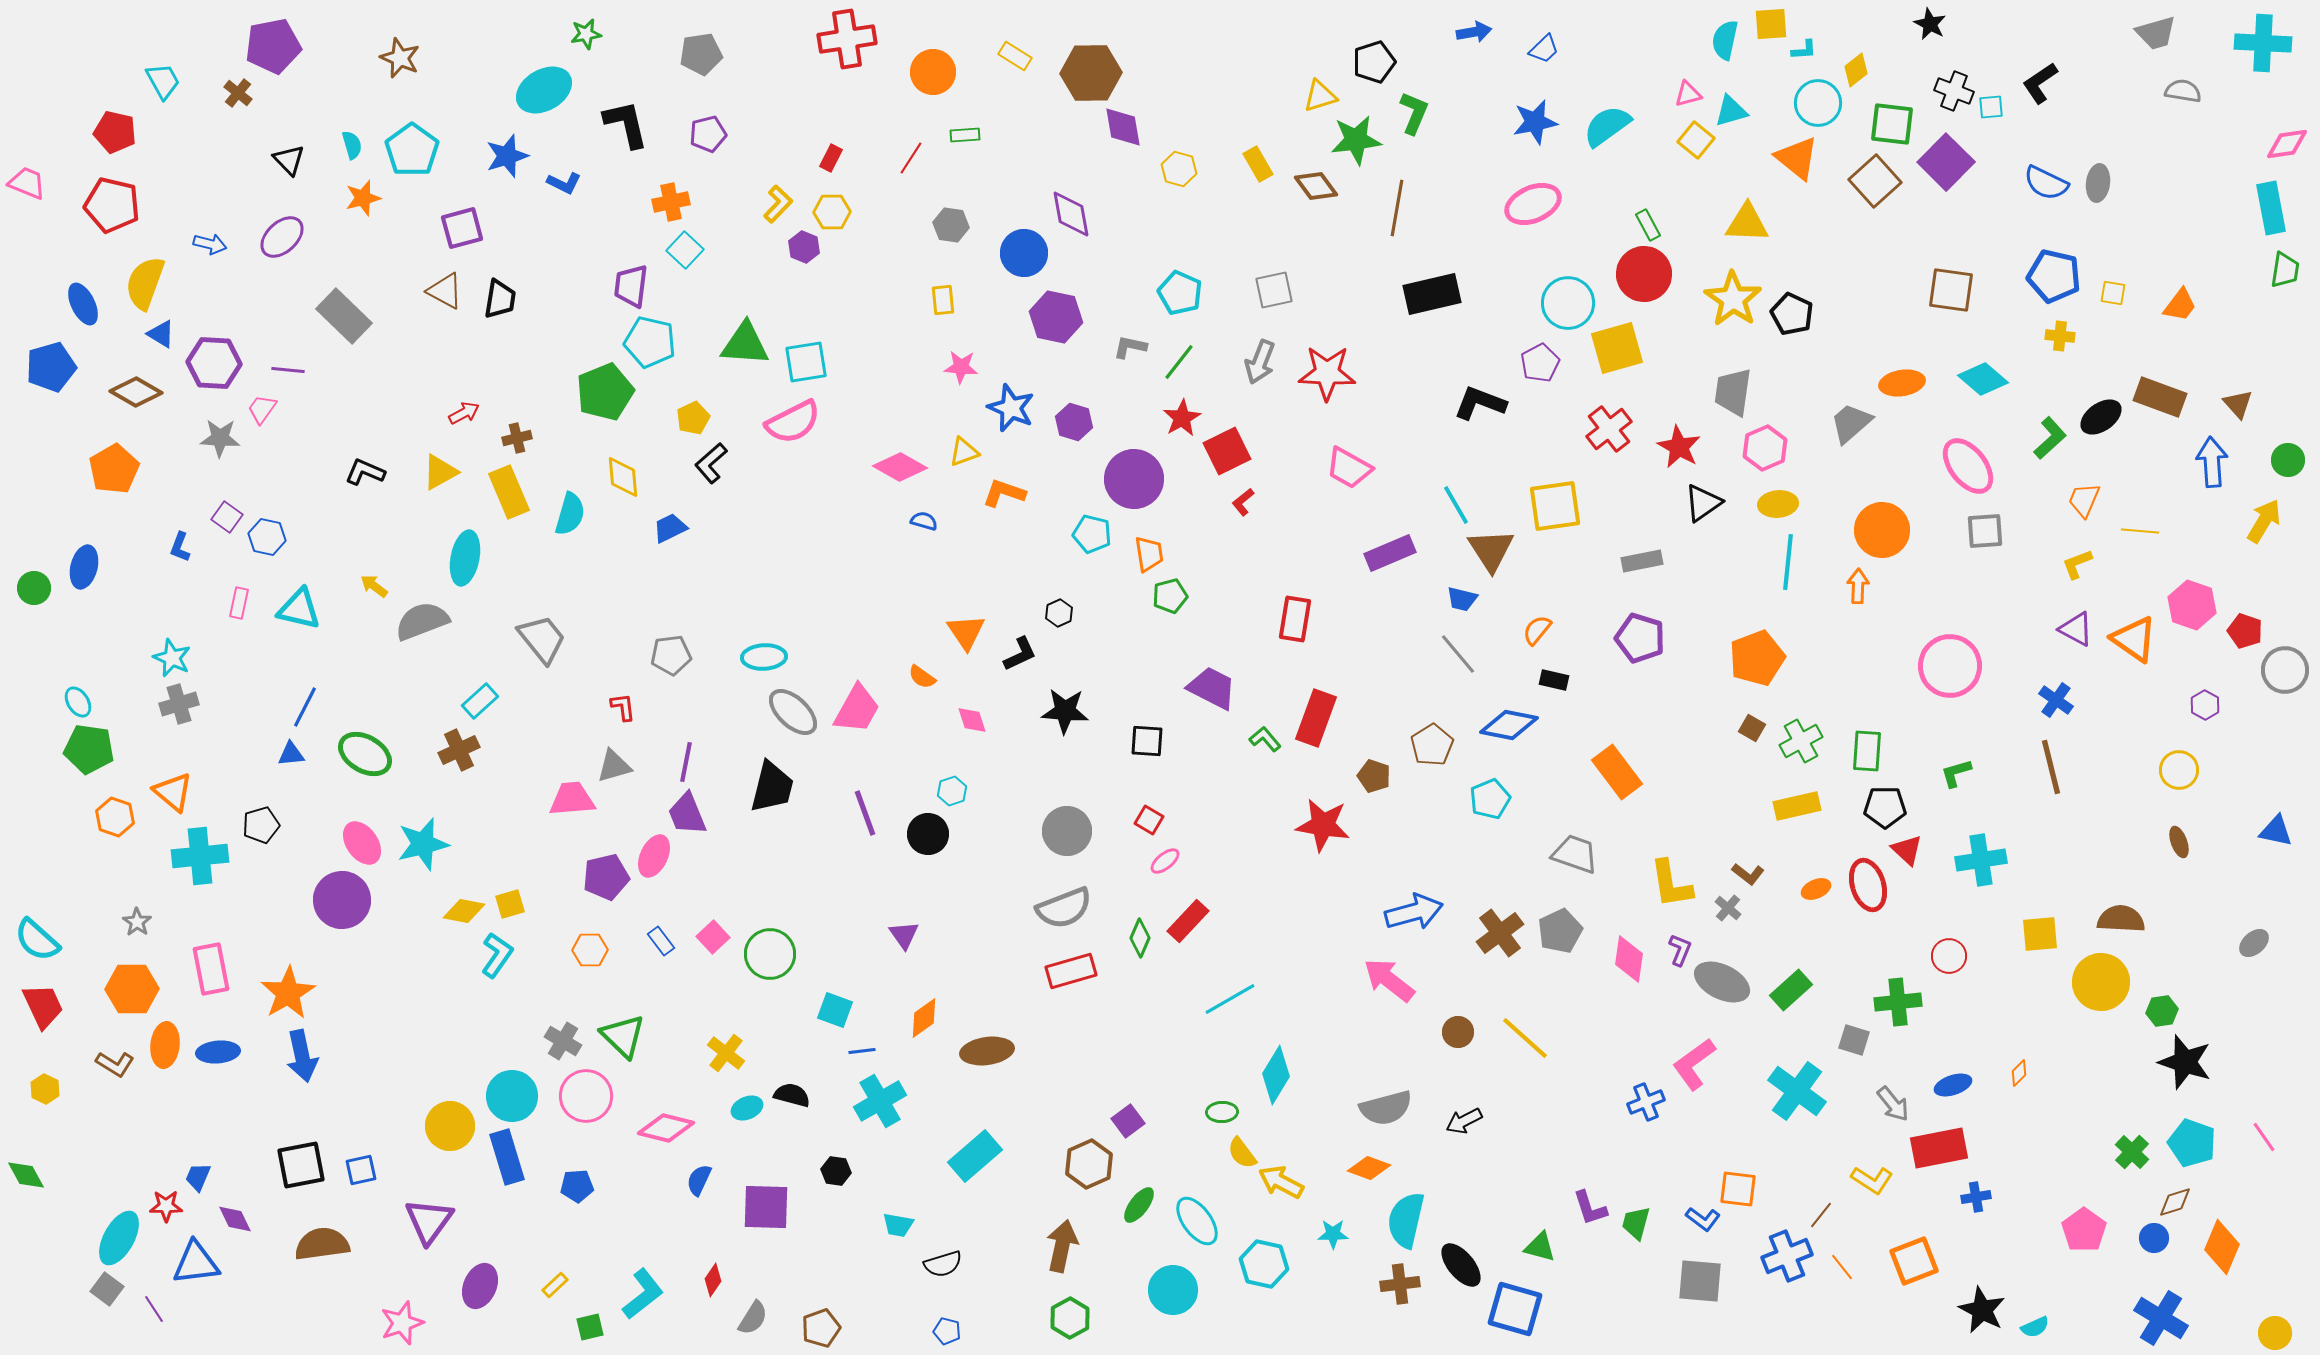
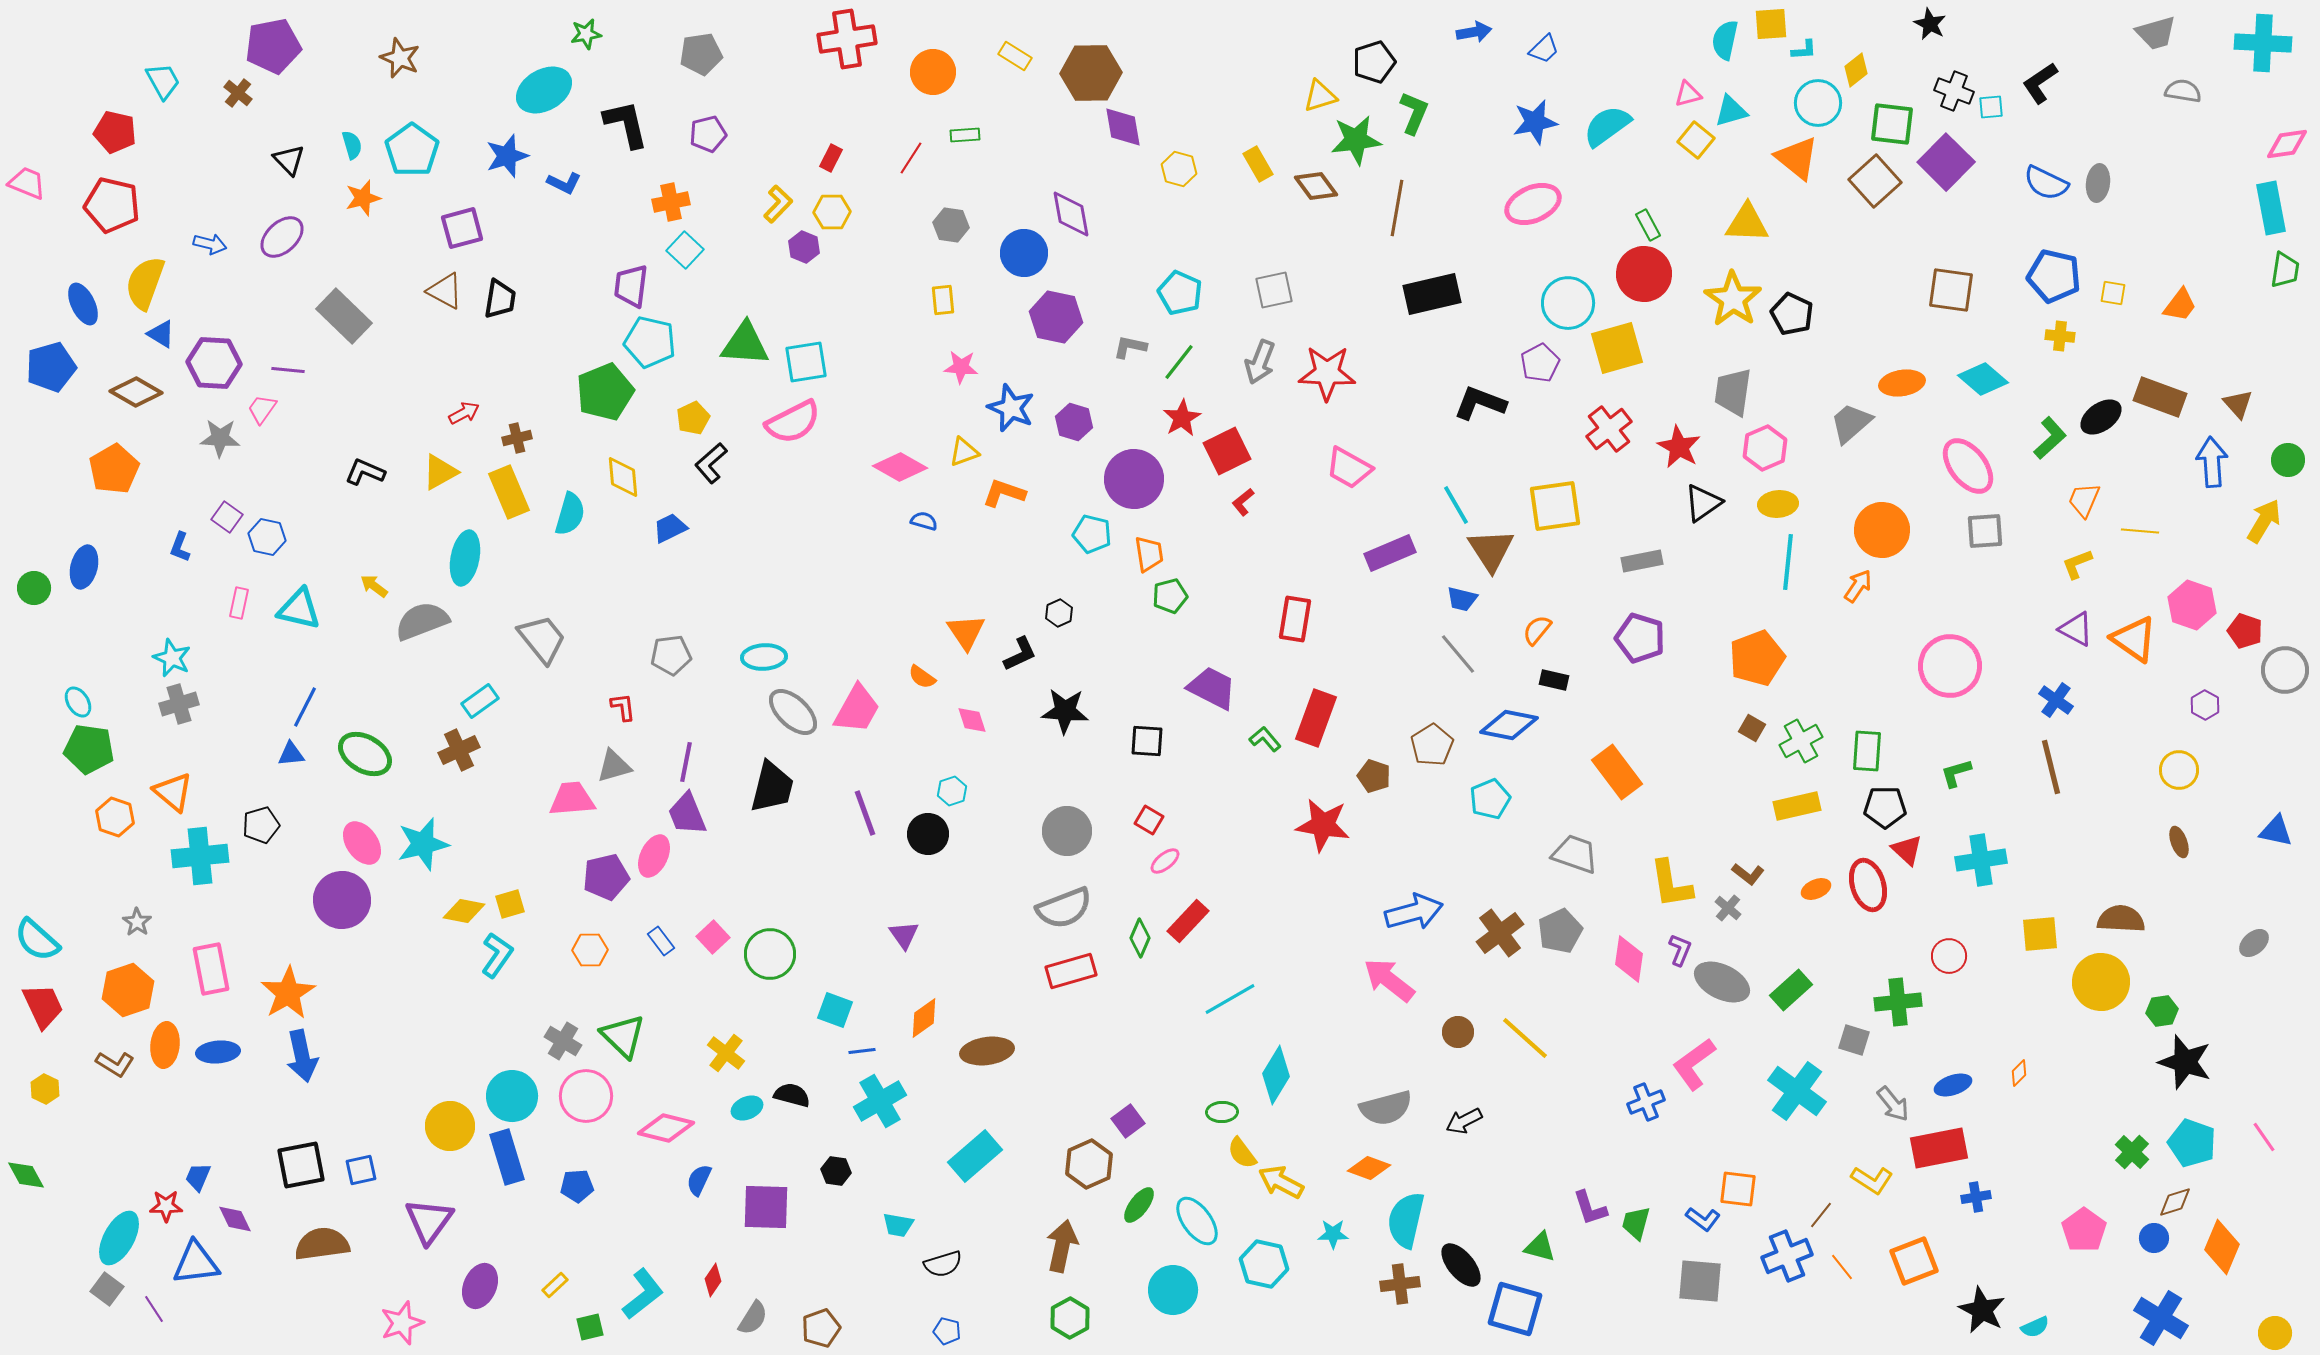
orange arrow at (1858, 586): rotated 32 degrees clockwise
cyan rectangle at (480, 701): rotated 6 degrees clockwise
orange hexagon at (132, 989): moved 4 px left, 1 px down; rotated 18 degrees counterclockwise
